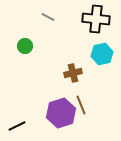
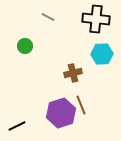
cyan hexagon: rotated 10 degrees clockwise
